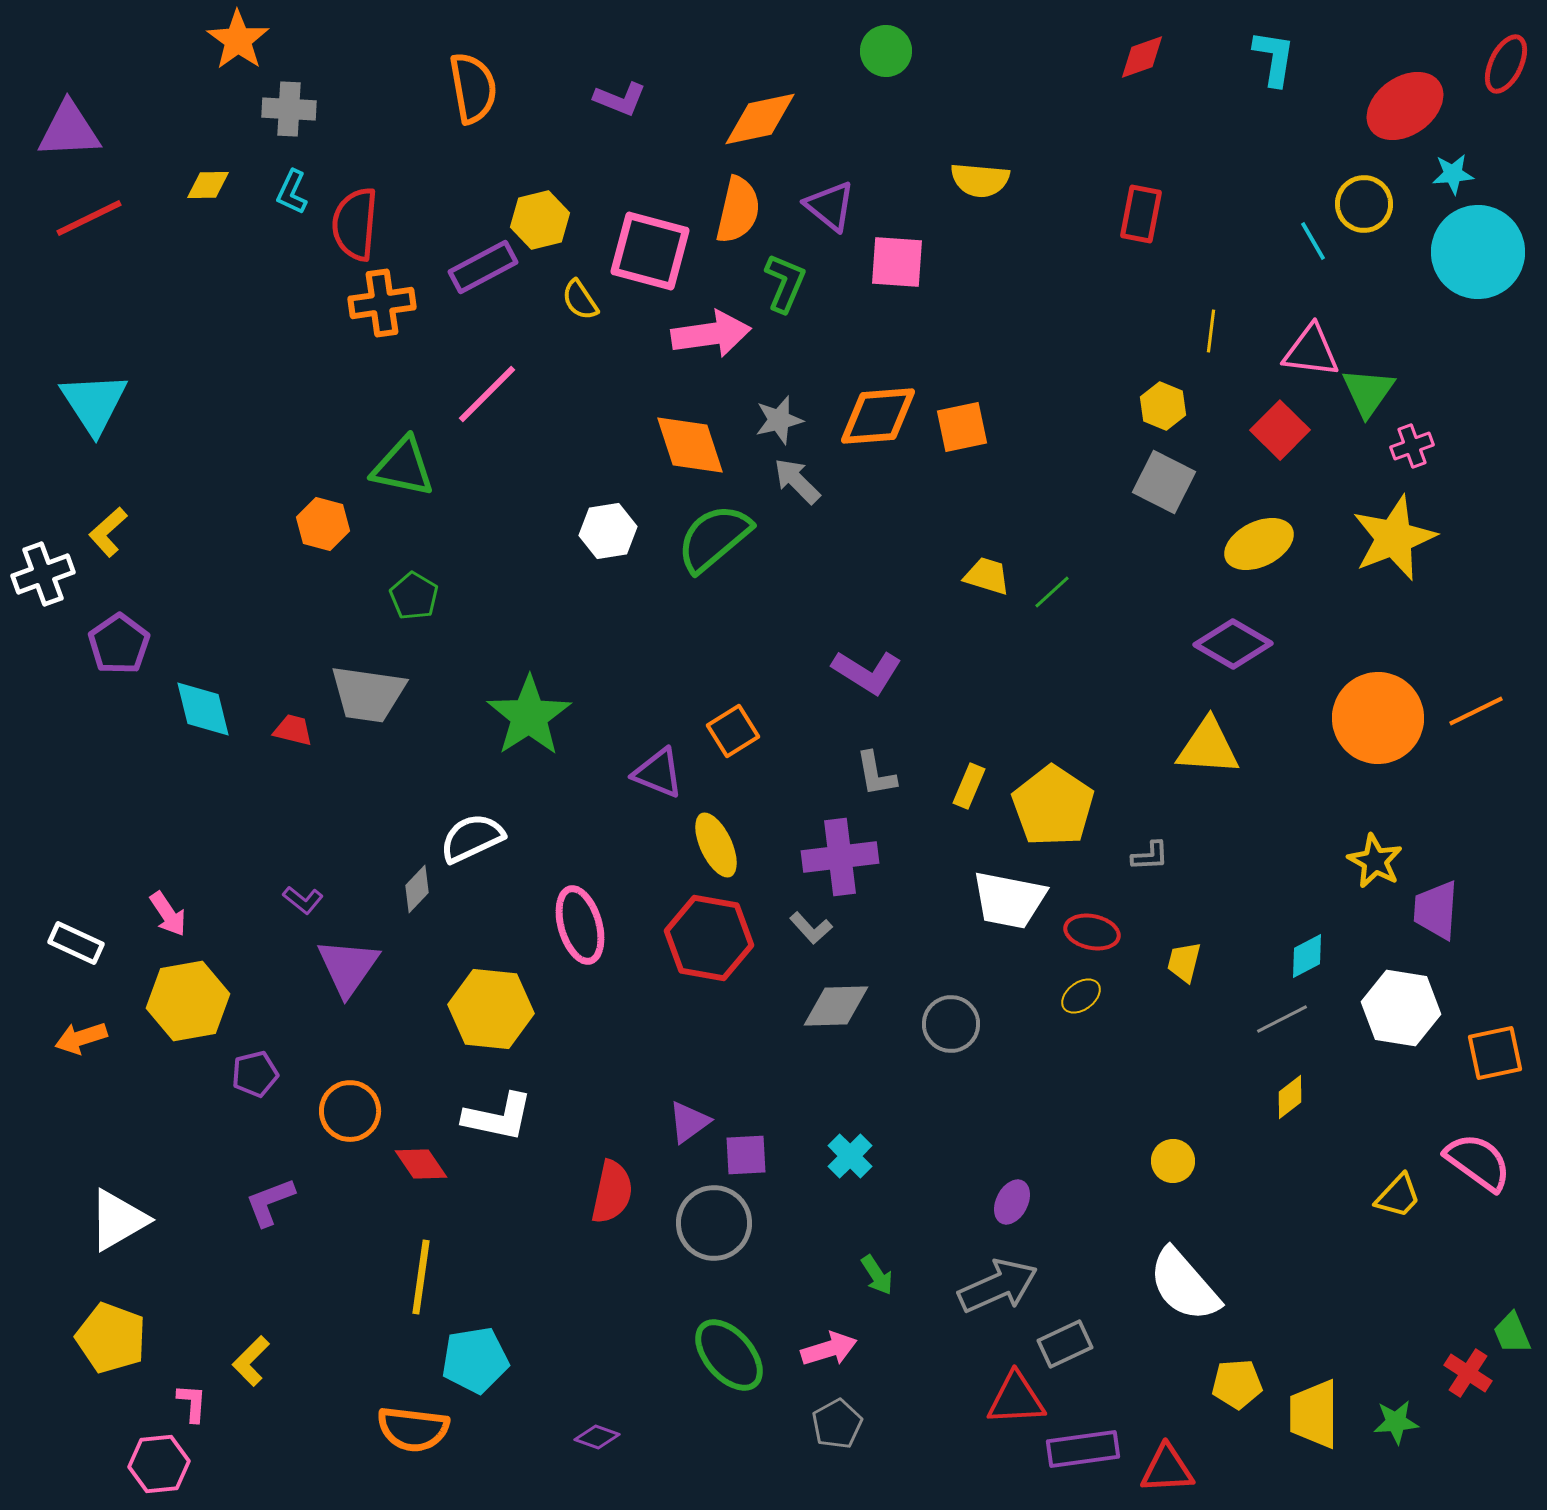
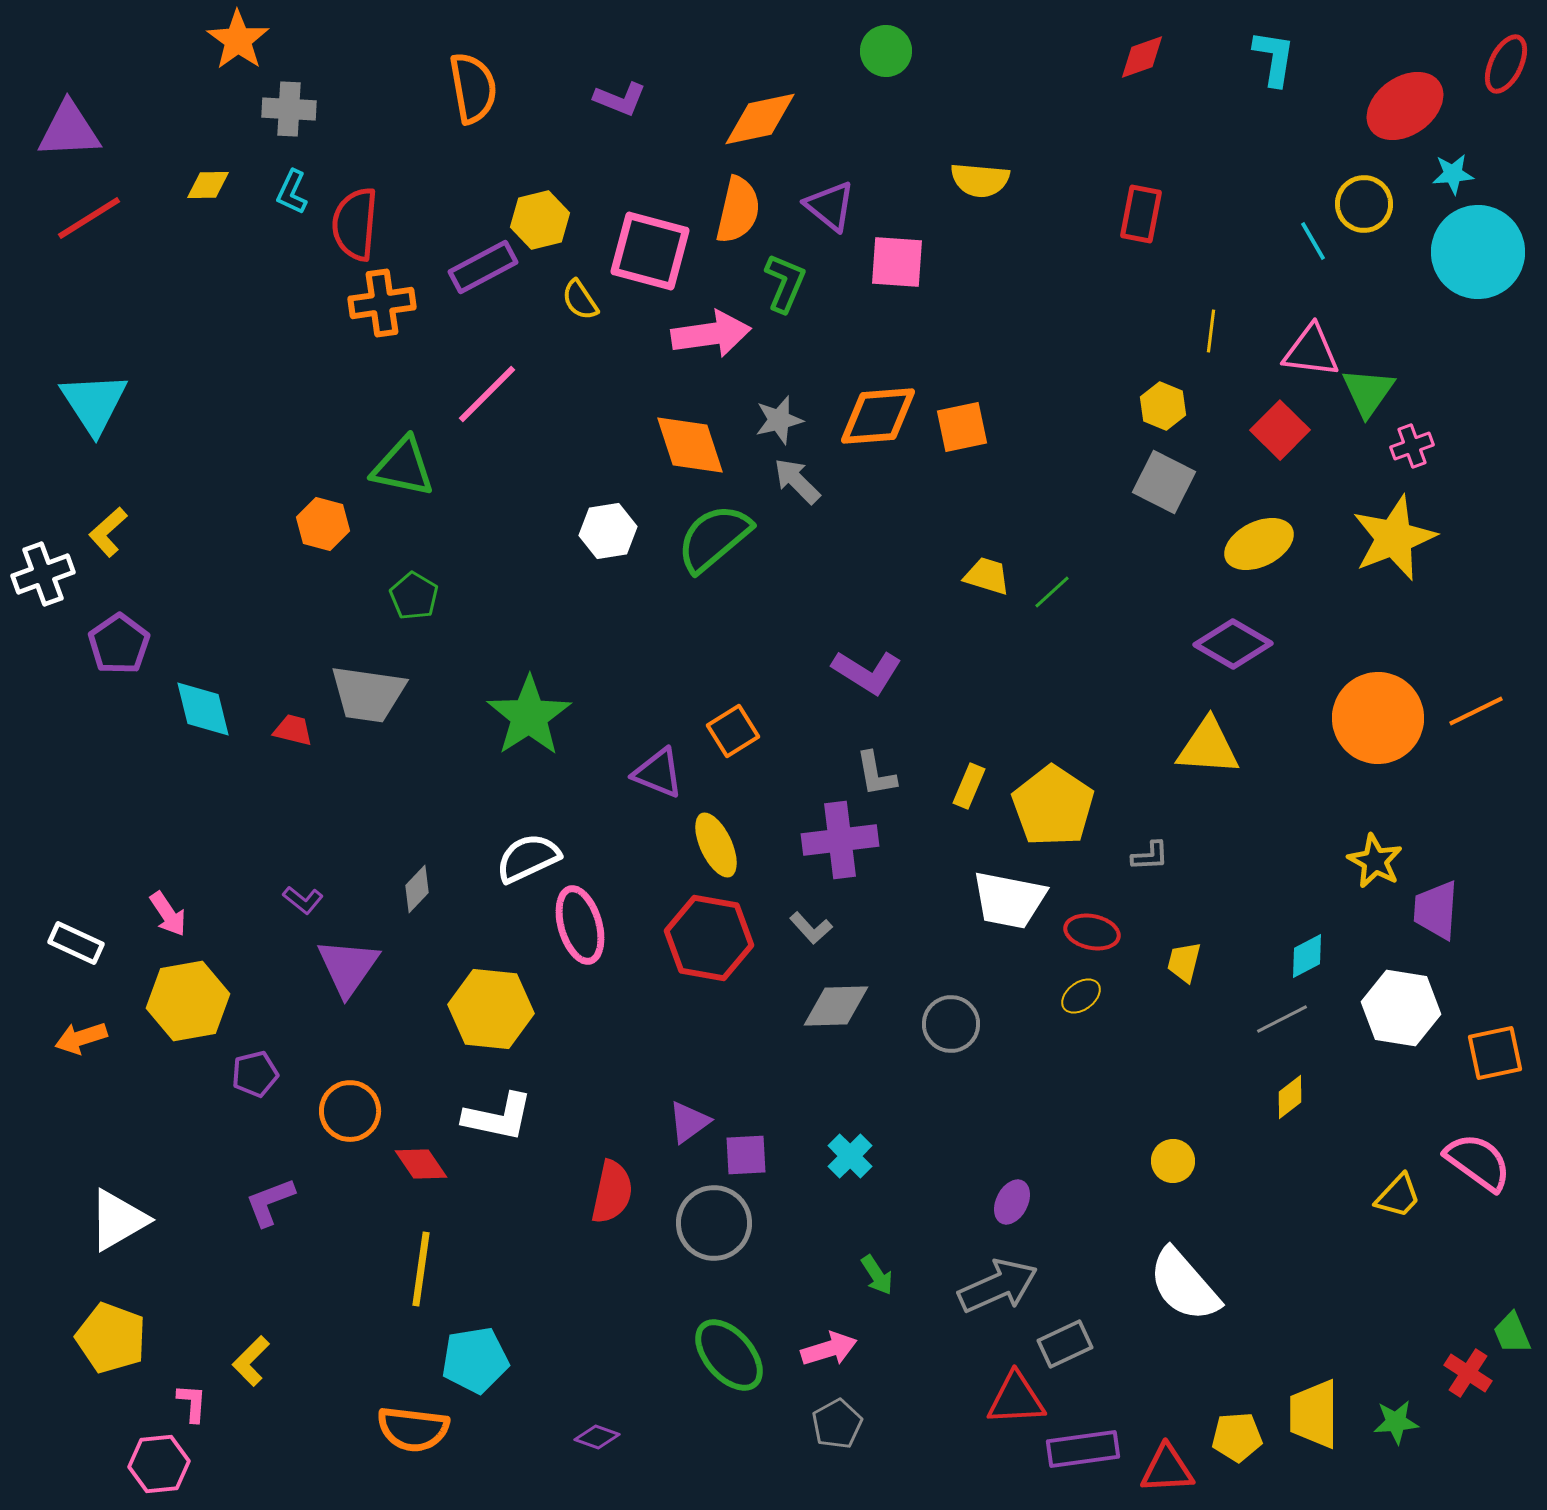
red line at (89, 218): rotated 6 degrees counterclockwise
white semicircle at (472, 838): moved 56 px right, 20 px down
purple cross at (840, 857): moved 17 px up
yellow line at (421, 1277): moved 8 px up
yellow pentagon at (1237, 1384): moved 53 px down
